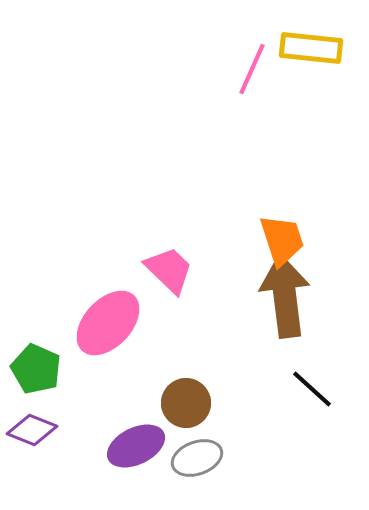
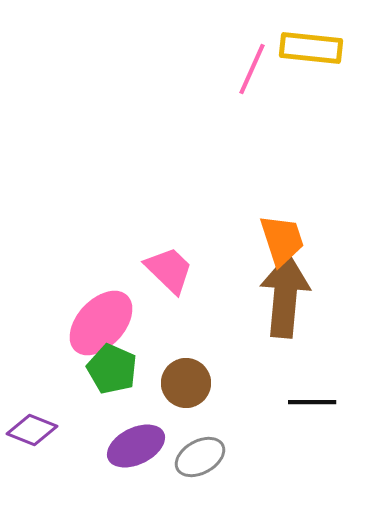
brown arrow: rotated 12 degrees clockwise
pink ellipse: moved 7 px left
green pentagon: moved 76 px right
black line: moved 13 px down; rotated 42 degrees counterclockwise
brown circle: moved 20 px up
gray ellipse: moved 3 px right, 1 px up; rotated 9 degrees counterclockwise
